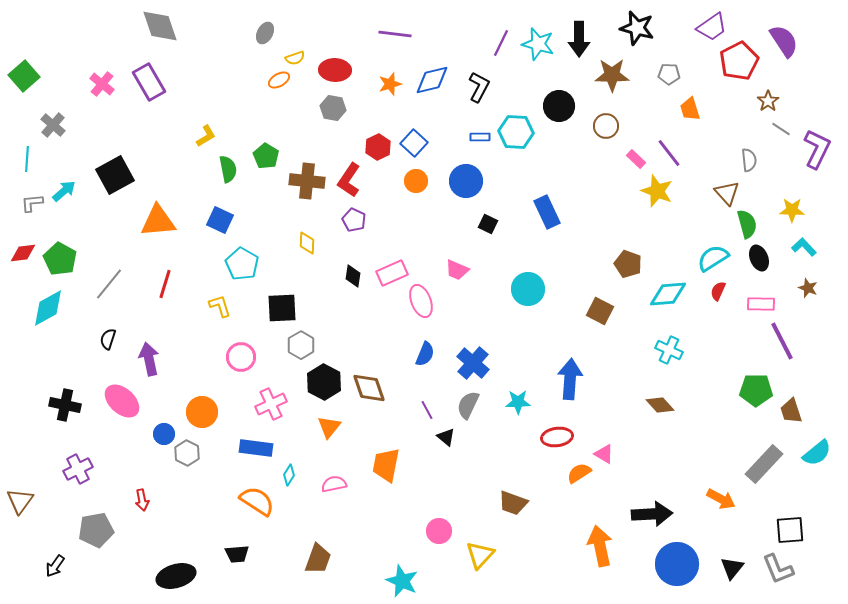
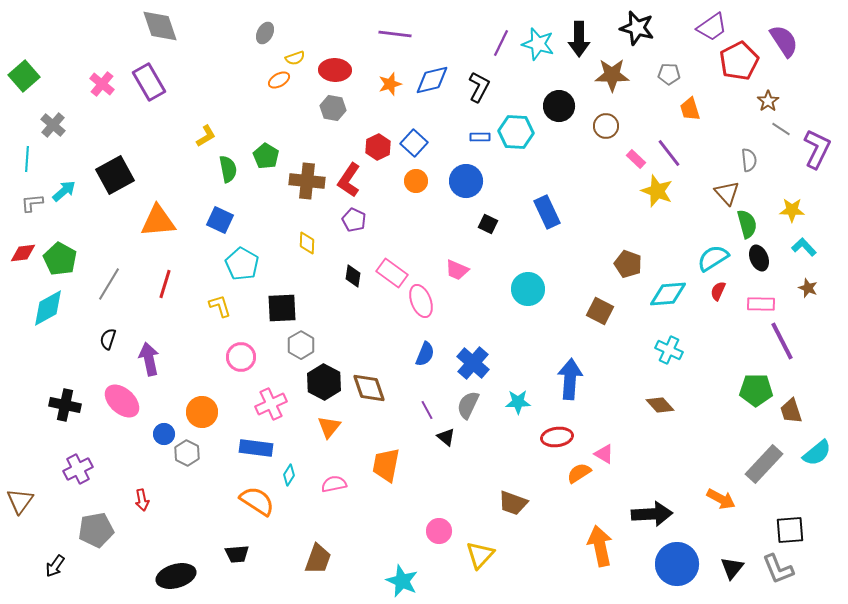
pink rectangle at (392, 273): rotated 60 degrees clockwise
gray line at (109, 284): rotated 8 degrees counterclockwise
